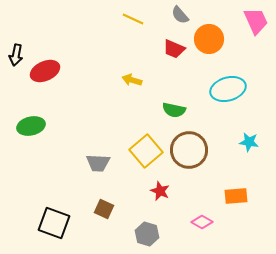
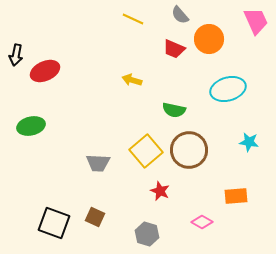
brown square: moved 9 px left, 8 px down
